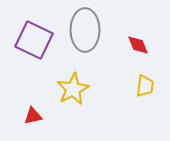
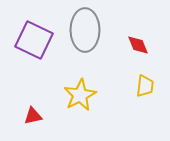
yellow star: moved 7 px right, 6 px down
